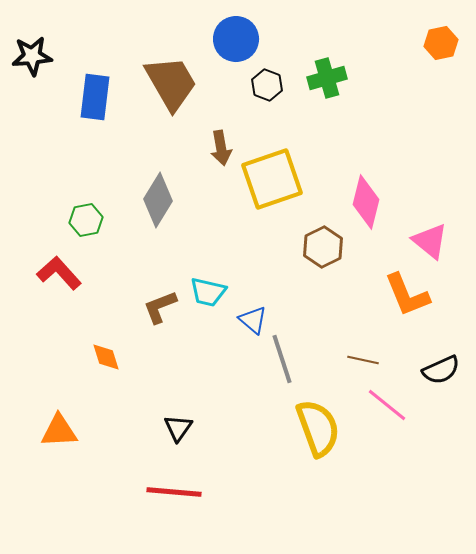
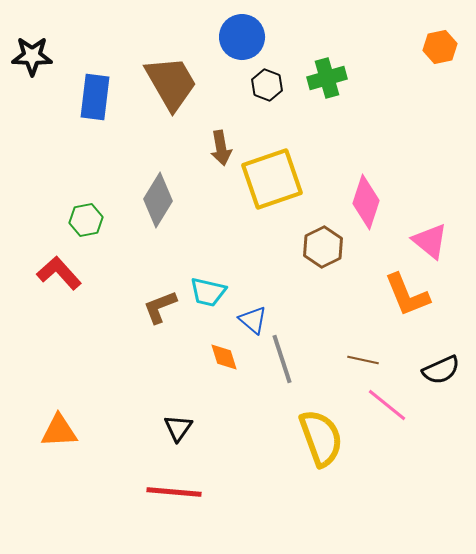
blue circle: moved 6 px right, 2 px up
orange hexagon: moved 1 px left, 4 px down
black star: rotated 6 degrees clockwise
pink diamond: rotated 4 degrees clockwise
orange diamond: moved 118 px right
yellow semicircle: moved 3 px right, 10 px down
